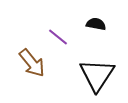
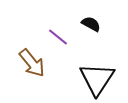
black semicircle: moved 5 px left; rotated 18 degrees clockwise
black triangle: moved 4 px down
